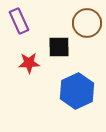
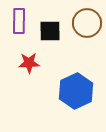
purple rectangle: rotated 25 degrees clockwise
black square: moved 9 px left, 16 px up
blue hexagon: moved 1 px left
